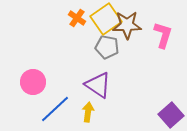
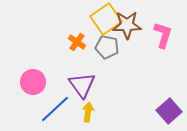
orange cross: moved 24 px down
purple triangle: moved 16 px left; rotated 20 degrees clockwise
purple square: moved 2 px left, 4 px up
